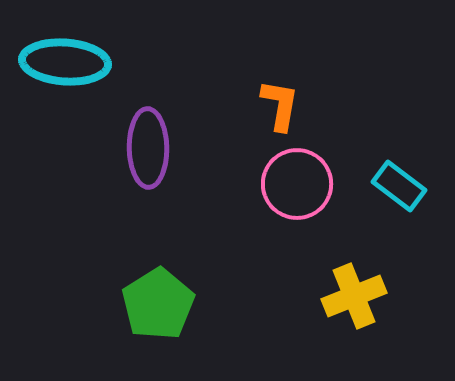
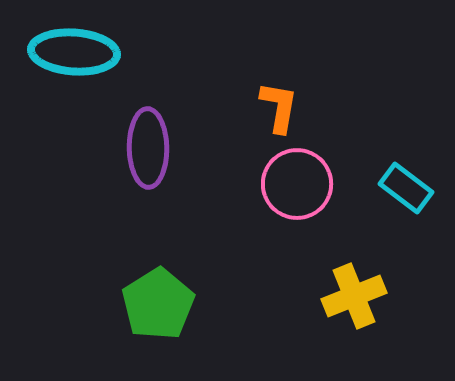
cyan ellipse: moved 9 px right, 10 px up
orange L-shape: moved 1 px left, 2 px down
cyan rectangle: moved 7 px right, 2 px down
